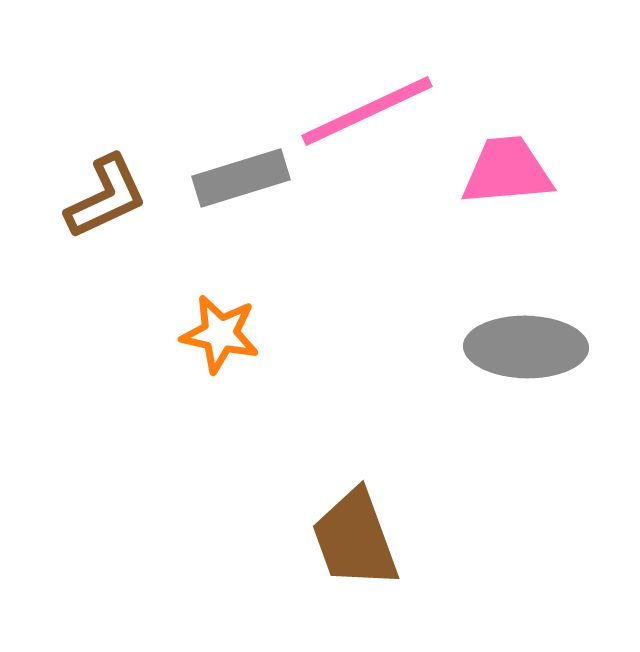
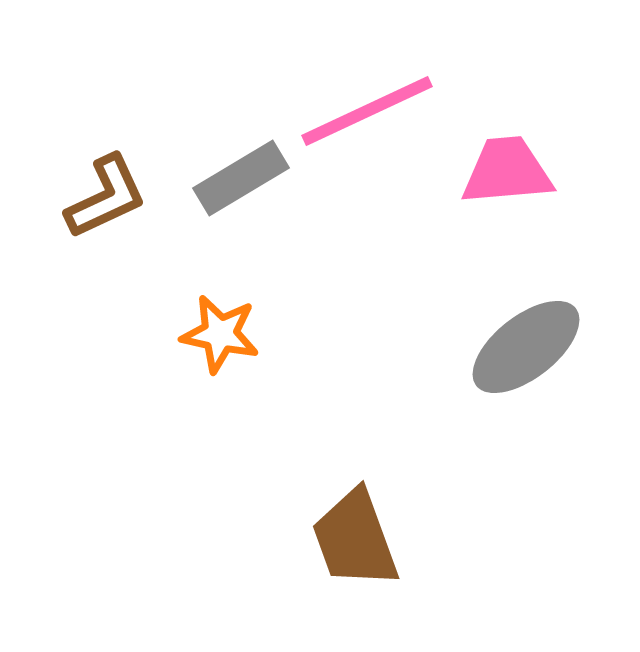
gray rectangle: rotated 14 degrees counterclockwise
gray ellipse: rotated 39 degrees counterclockwise
